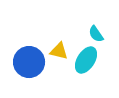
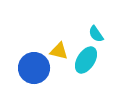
blue circle: moved 5 px right, 6 px down
